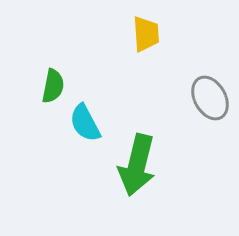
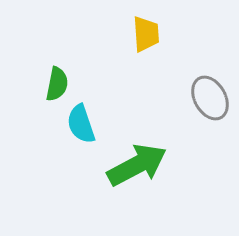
green semicircle: moved 4 px right, 2 px up
cyan semicircle: moved 4 px left, 1 px down; rotated 9 degrees clockwise
green arrow: rotated 132 degrees counterclockwise
